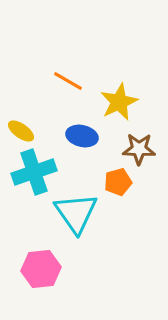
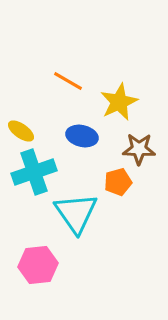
pink hexagon: moved 3 px left, 4 px up
